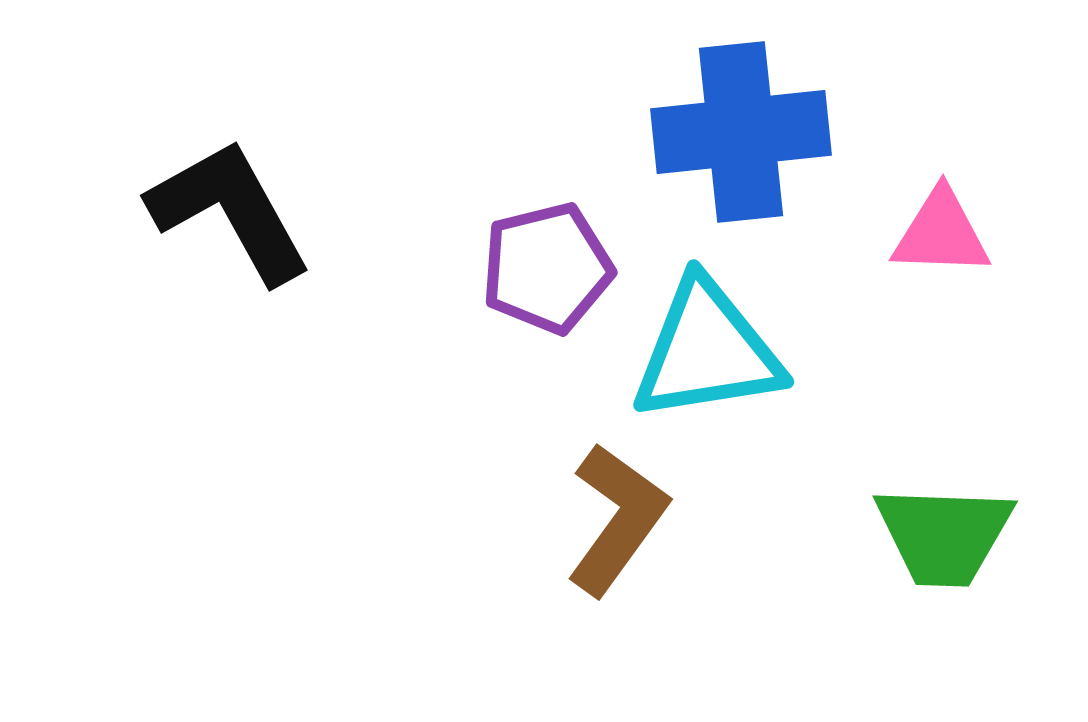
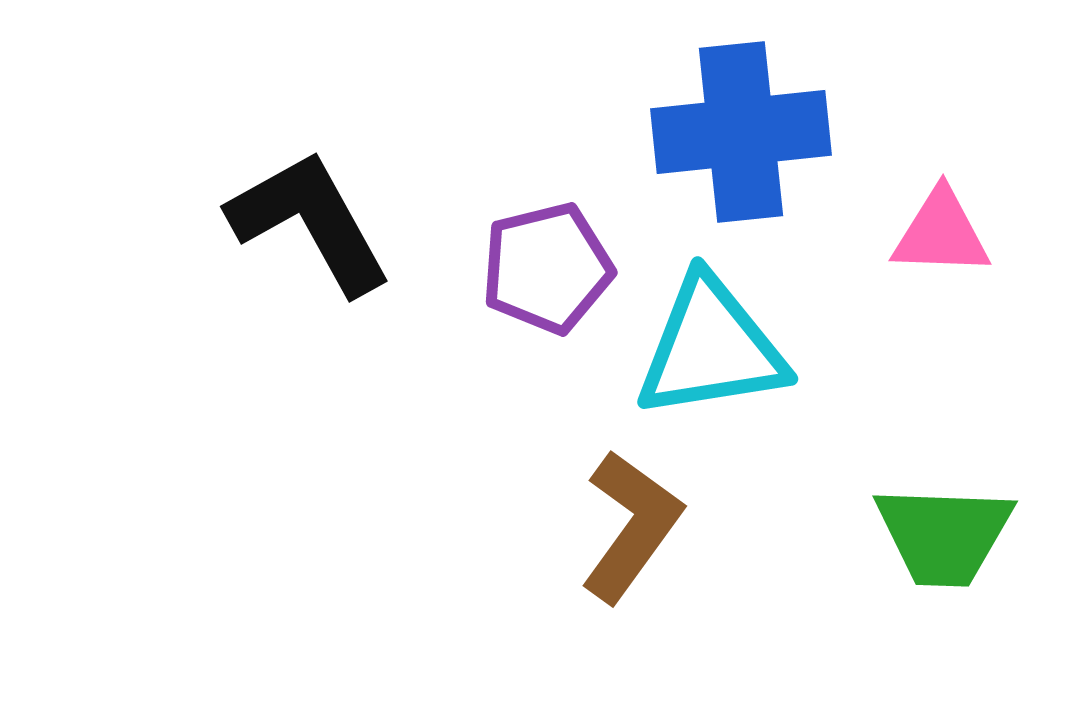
black L-shape: moved 80 px right, 11 px down
cyan triangle: moved 4 px right, 3 px up
brown L-shape: moved 14 px right, 7 px down
